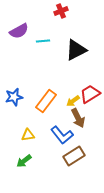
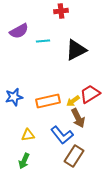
red cross: rotated 16 degrees clockwise
orange rectangle: moved 2 px right; rotated 40 degrees clockwise
brown rectangle: rotated 25 degrees counterclockwise
green arrow: rotated 28 degrees counterclockwise
